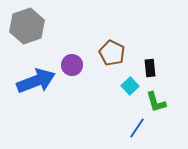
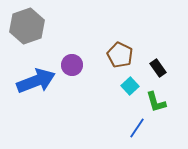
brown pentagon: moved 8 px right, 2 px down
black rectangle: moved 8 px right; rotated 30 degrees counterclockwise
